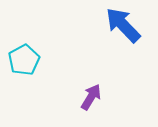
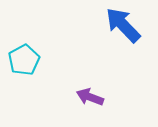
purple arrow: moved 1 px left; rotated 100 degrees counterclockwise
